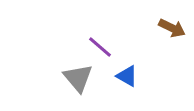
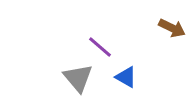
blue triangle: moved 1 px left, 1 px down
